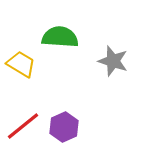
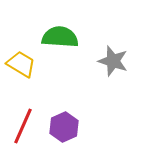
red line: rotated 27 degrees counterclockwise
